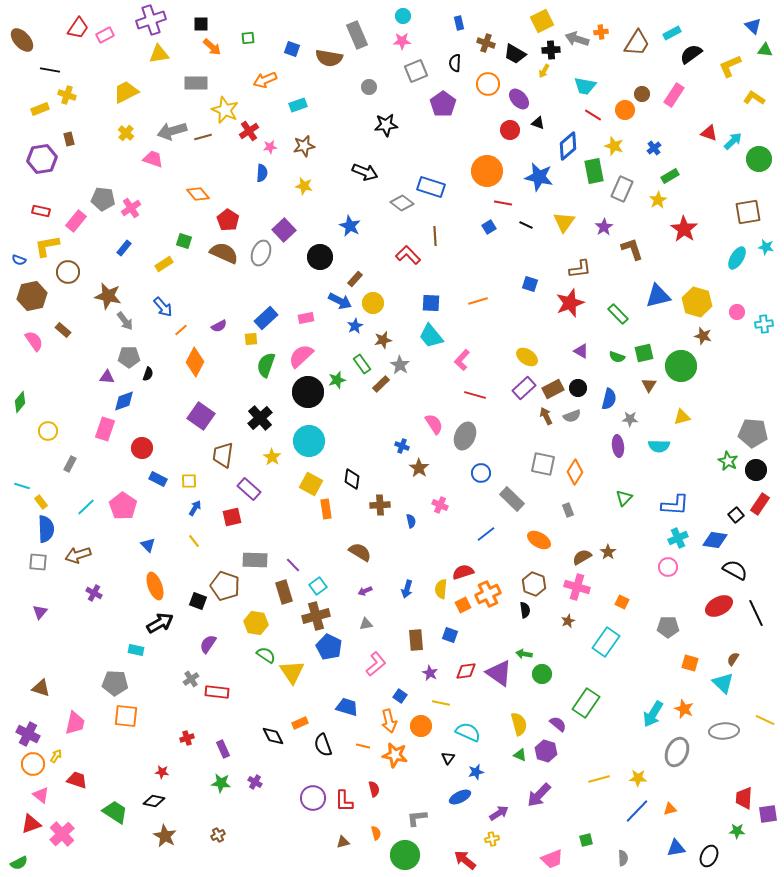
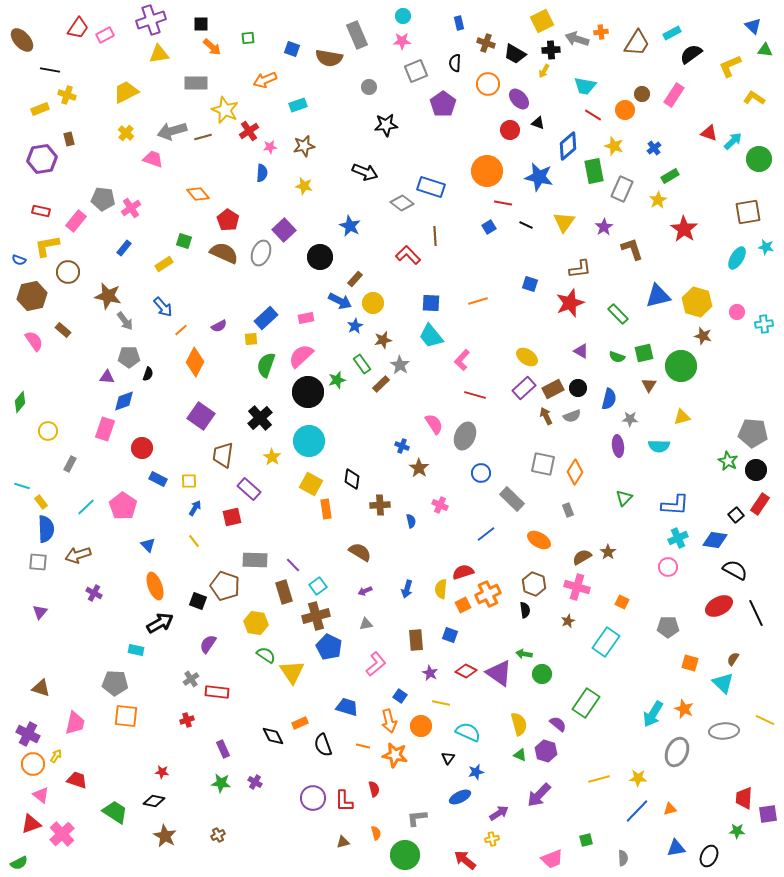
red diamond at (466, 671): rotated 35 degrees clockwise
red cross at (187, 738): moved 18 px up
